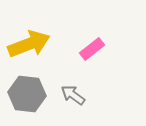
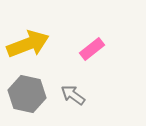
yellow arrow: moved 1 px left
gray hexagon: rotated 6 degrees clockwise
